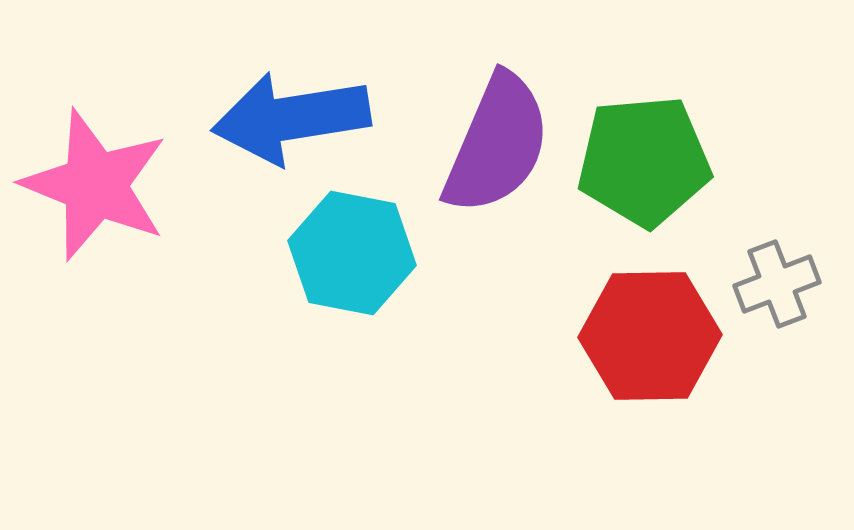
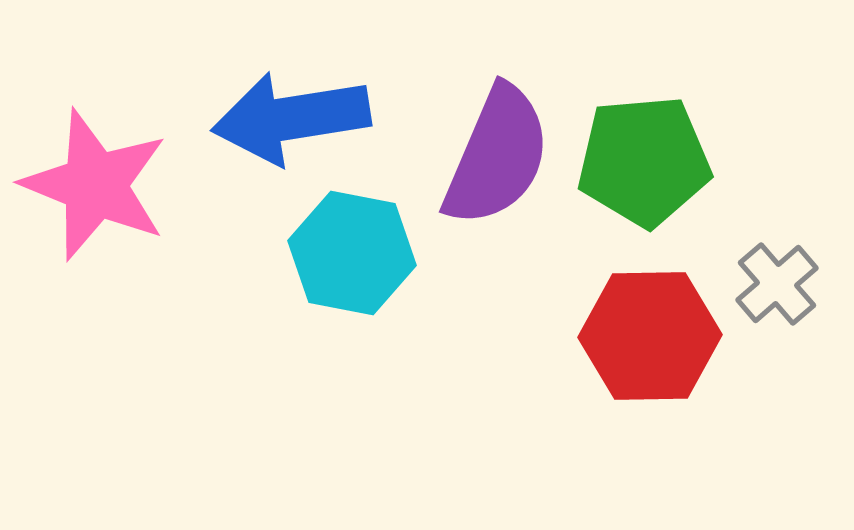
purple semicircle: moved 12 px down
gray cross: rotated 20 degrees counterclockwise
